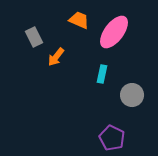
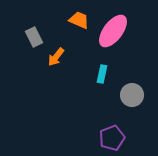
pink ellipse: moved 1 px left, 1 px up
purple pentagon: rotated 25 degrees clockwise
